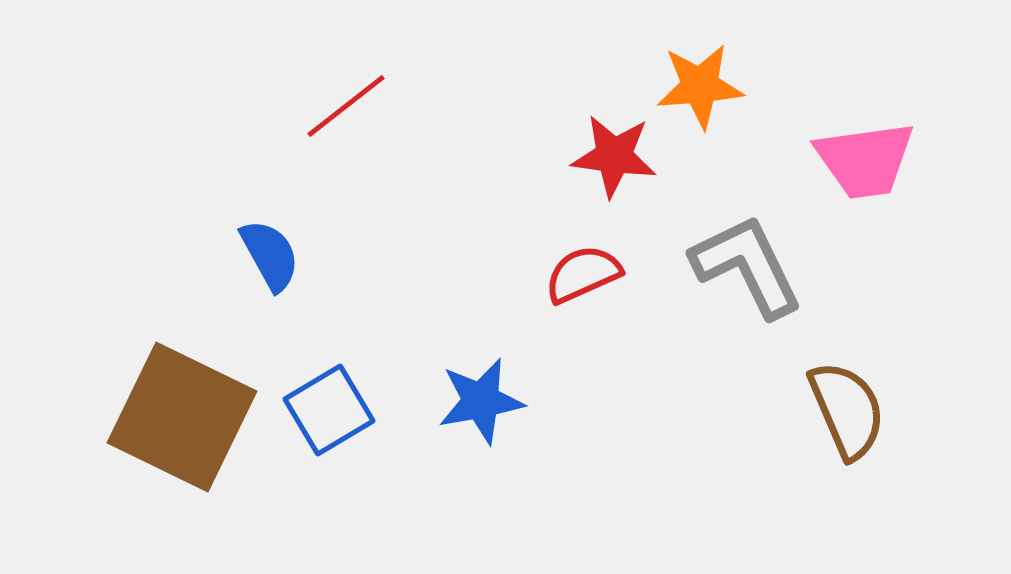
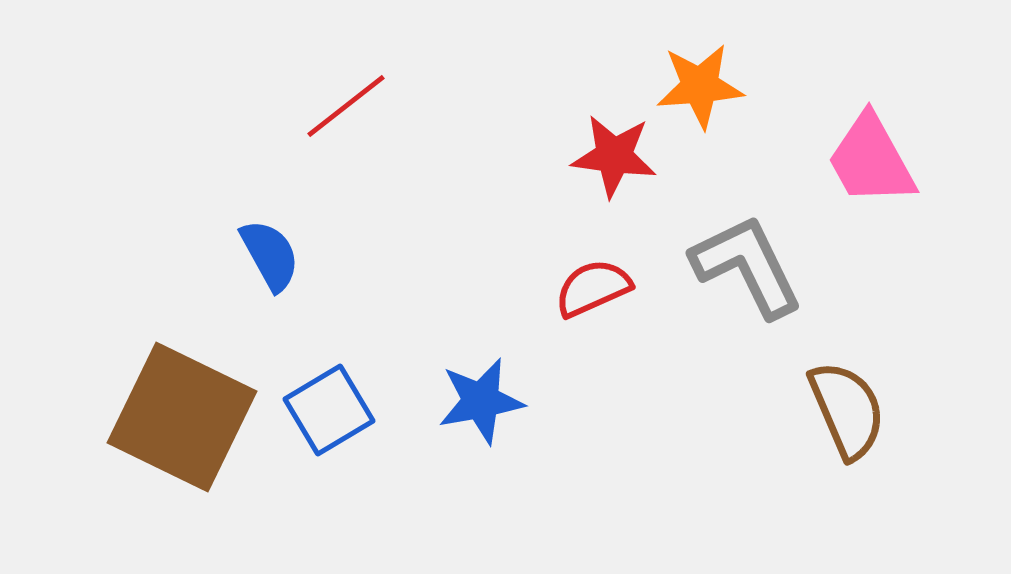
pink trapezoid: moved 6 px right; rotated 69 degrees clockwise
red semicircle: moved 10 px right, 14 px down
